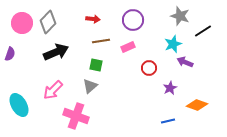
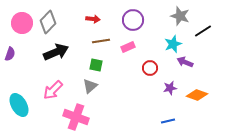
red circle: moved 1 px right
purple star: rotated 16 degrees clockwise
orange diamond: moved 10 px up
pink cross: moved 1 px down
